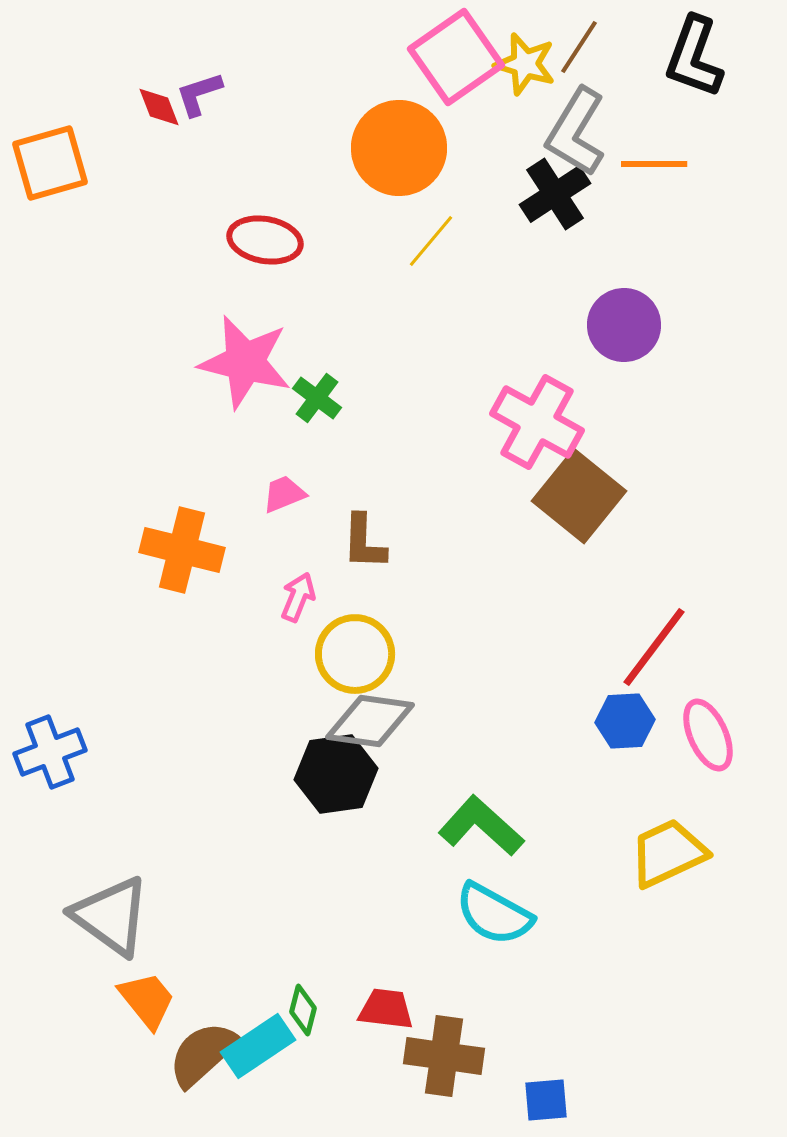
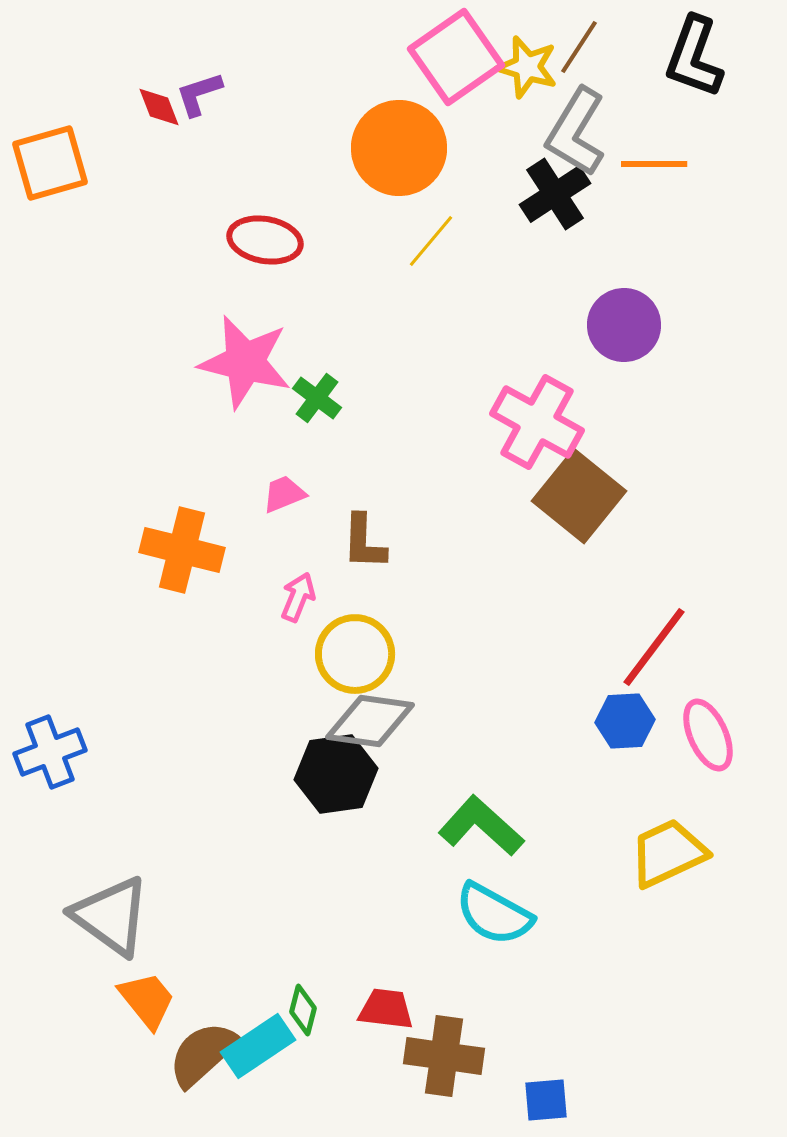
yellow star: moved 2 px right, 3 px down
